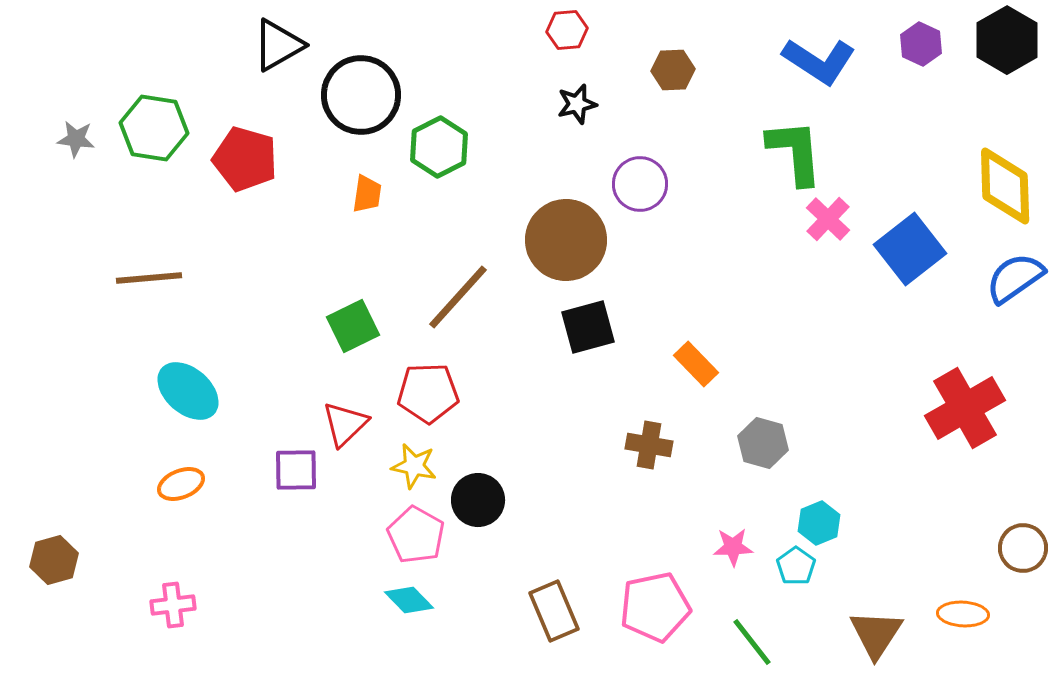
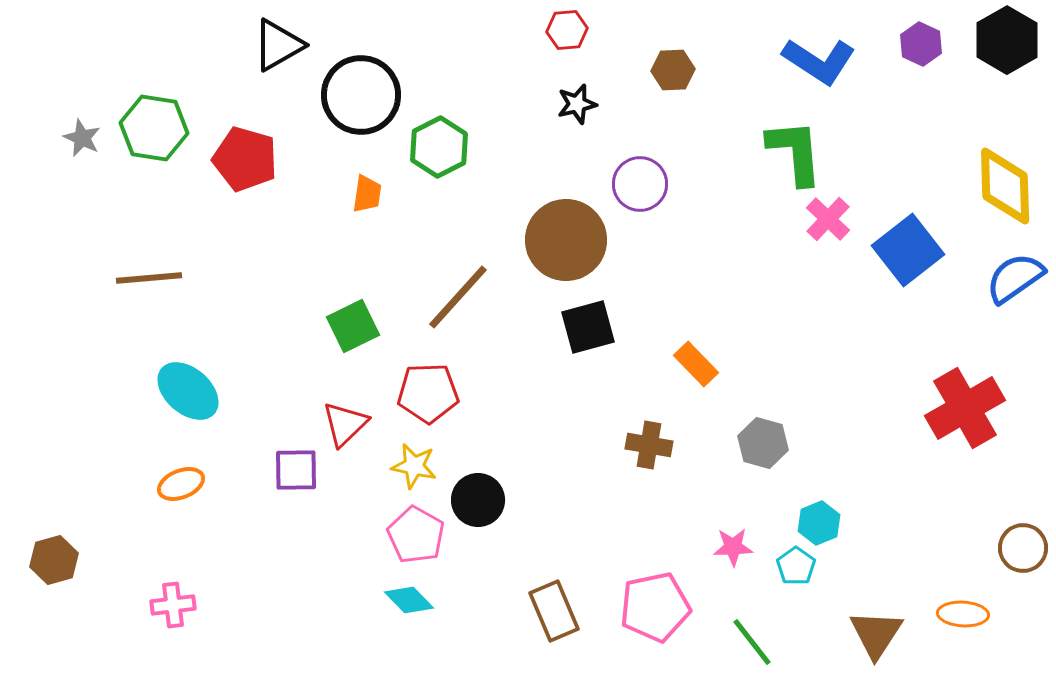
gray star at (76, 139): moved 6 px right, 1 px up; rotated 18 degrees clockwise
blue square at (910, 249): moved 2 px left, 1 px down
